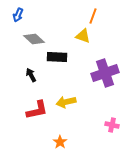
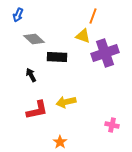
purple cross: moved 20 px up
